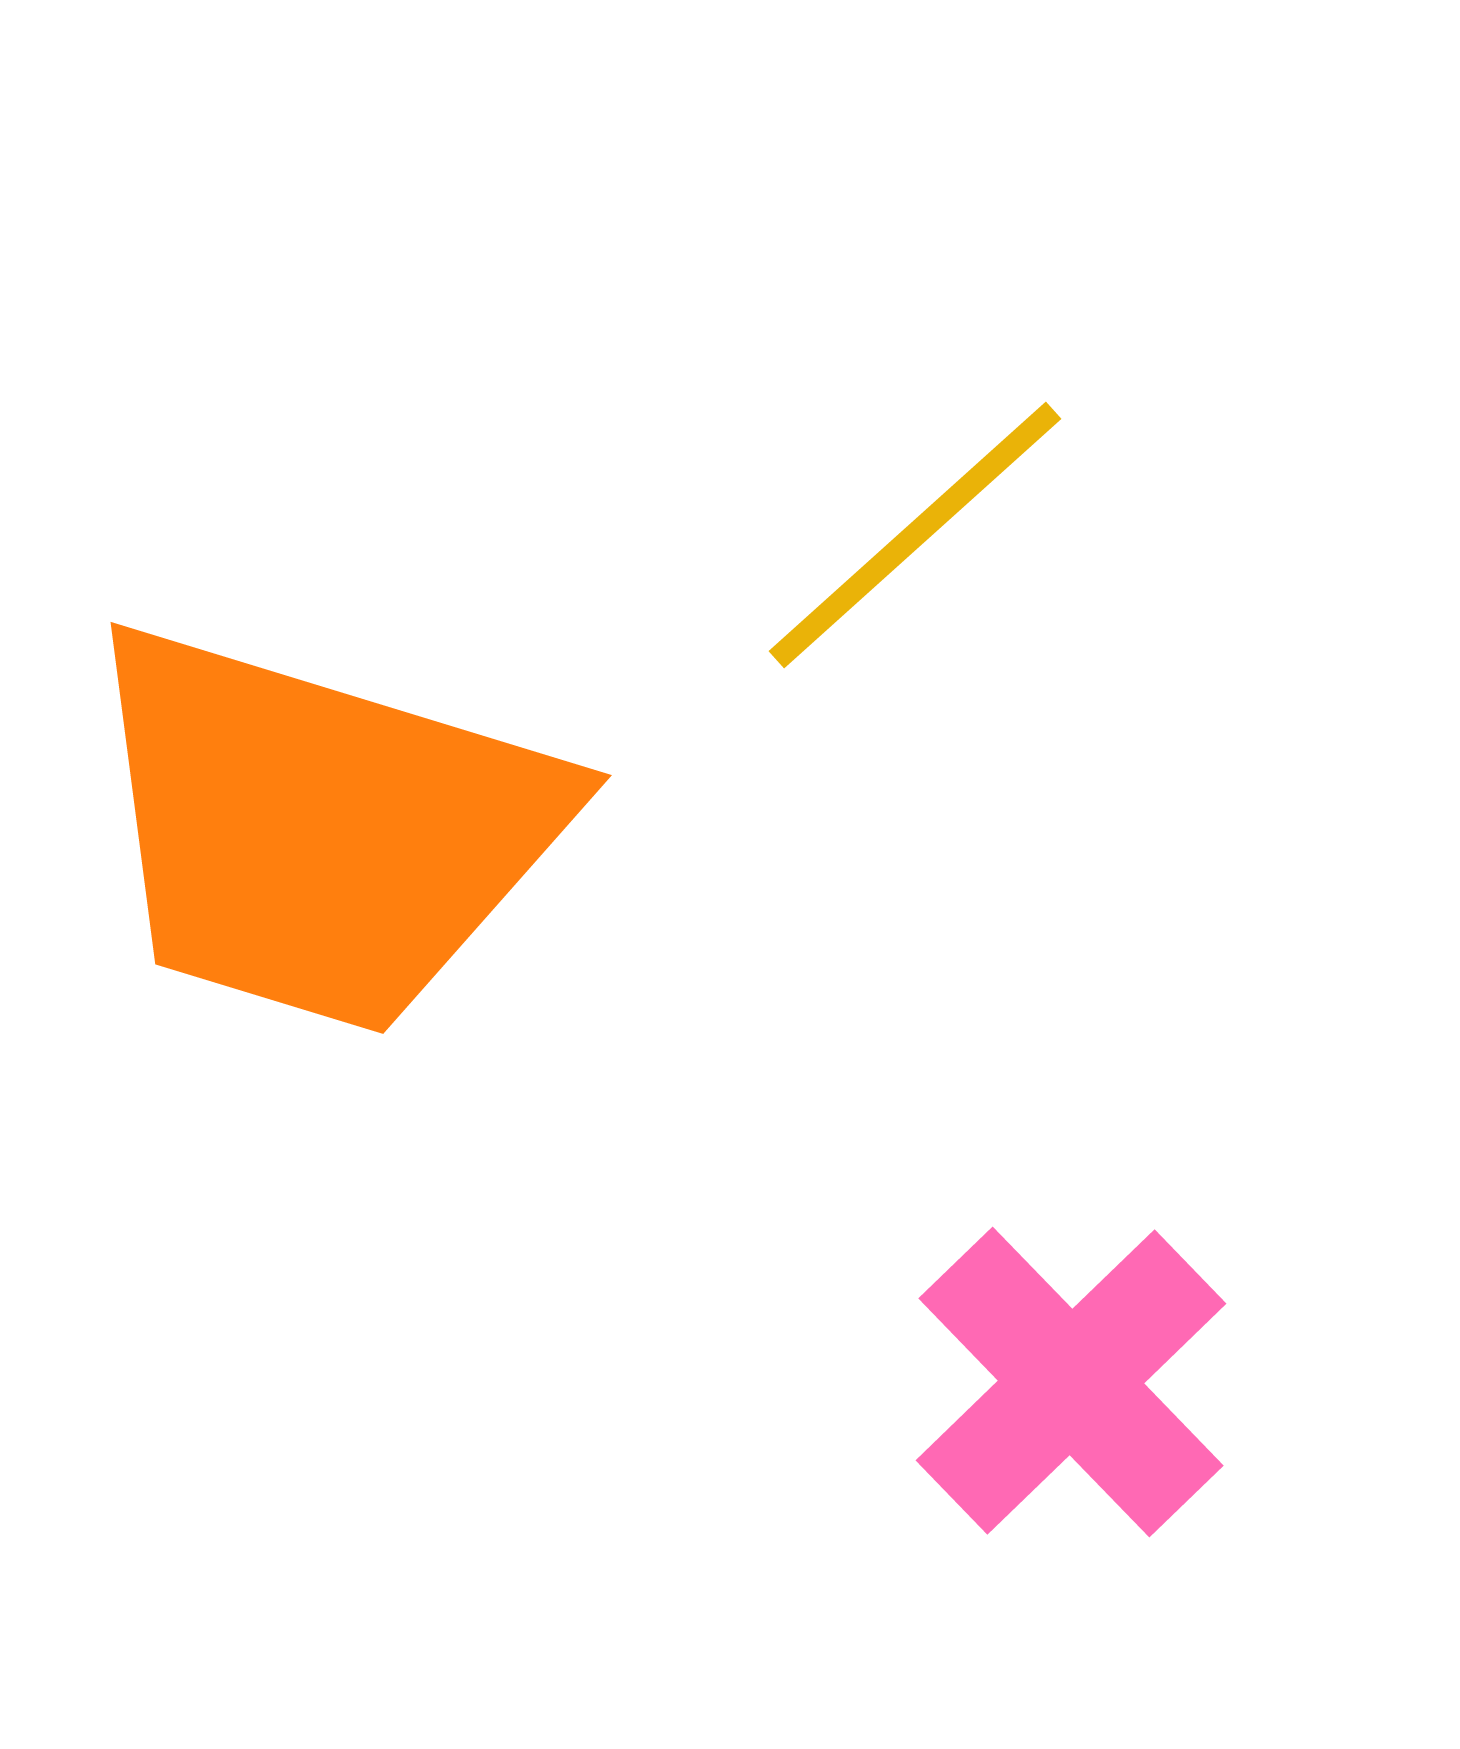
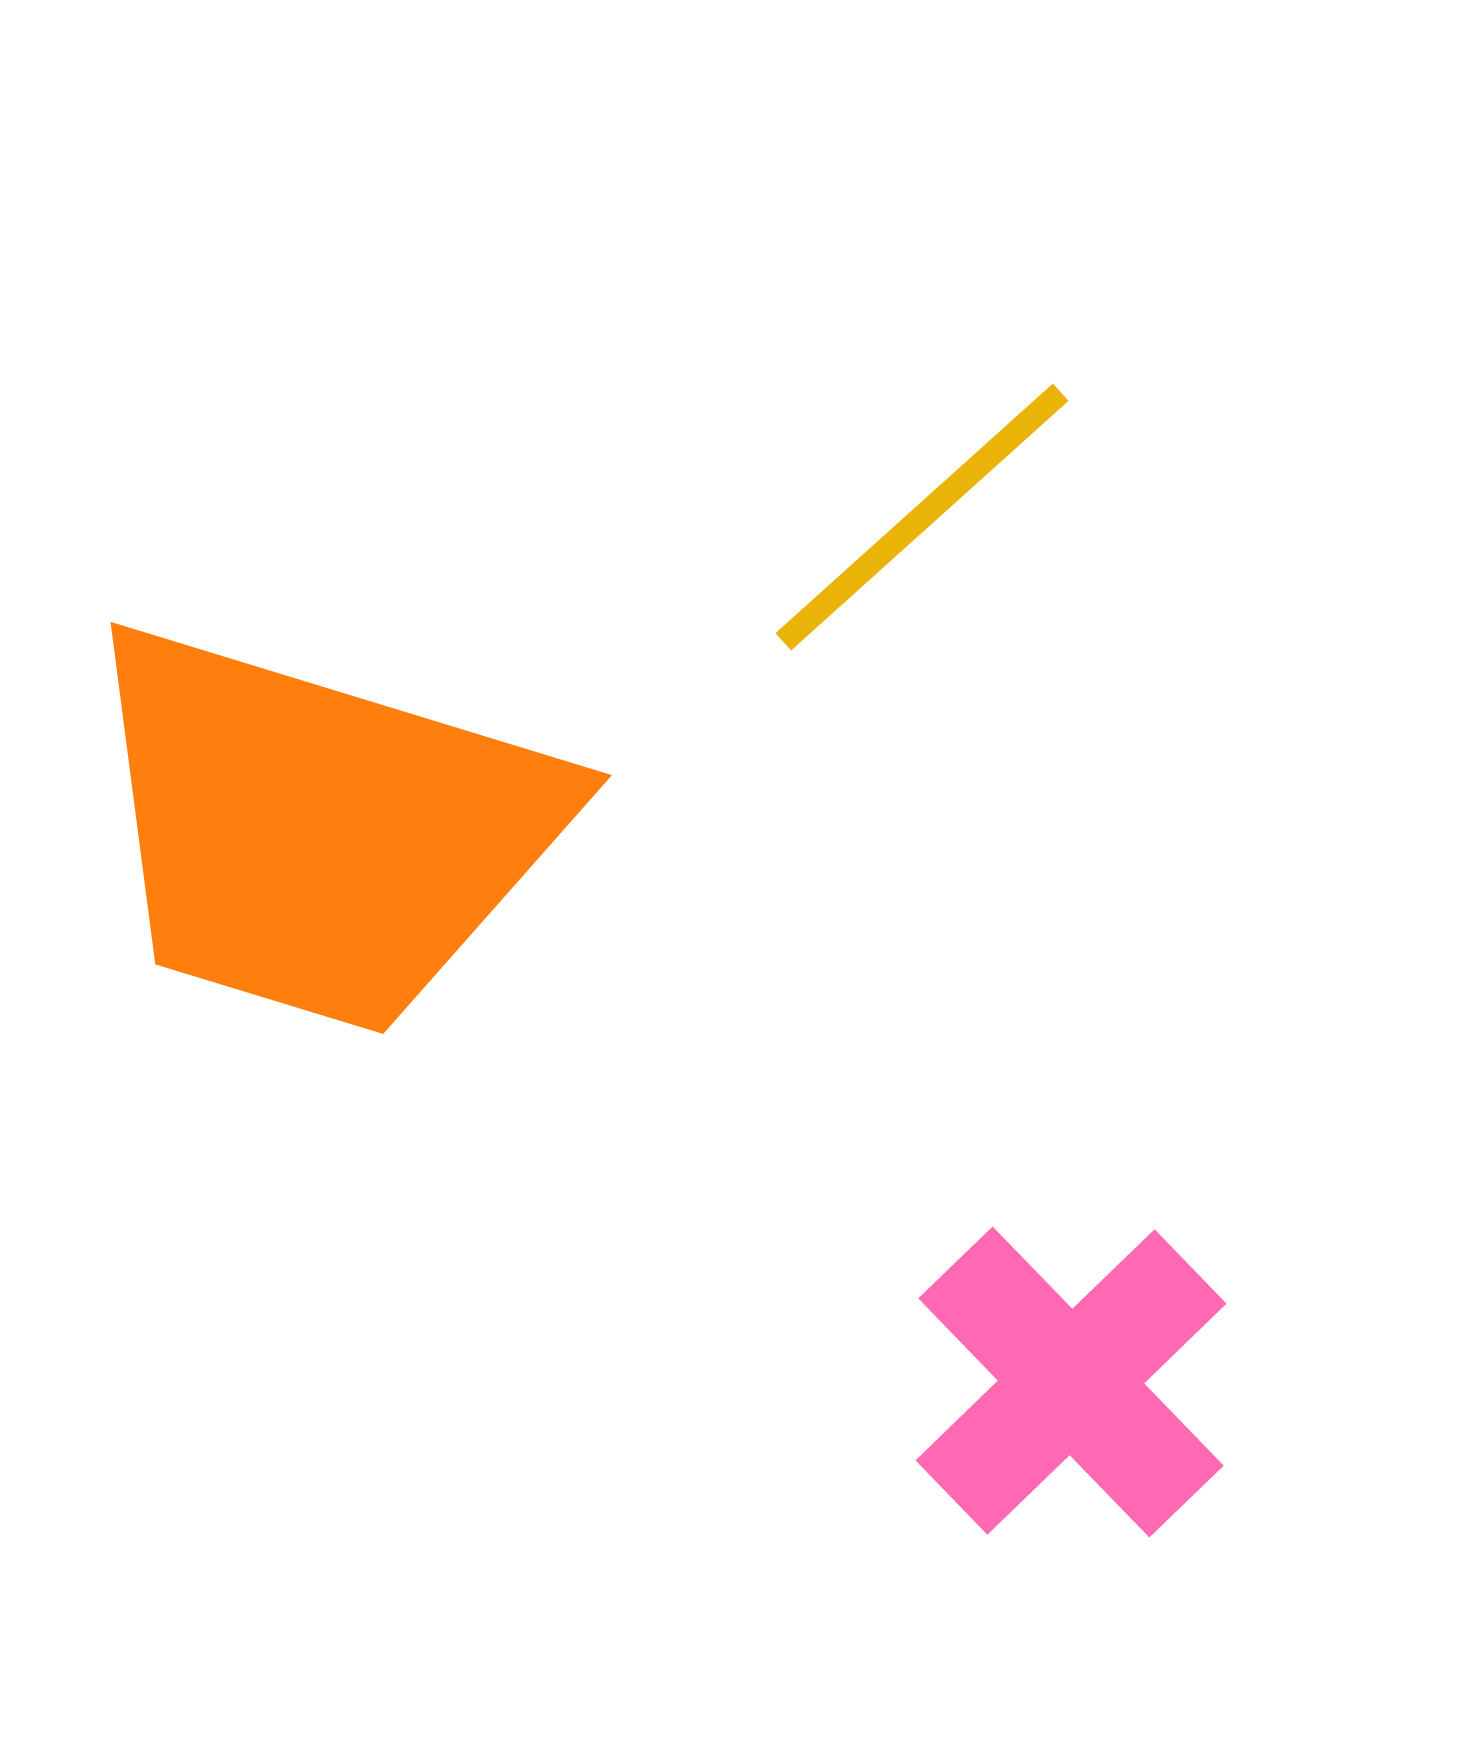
yellow line: moved 7 px right, 18 px up
